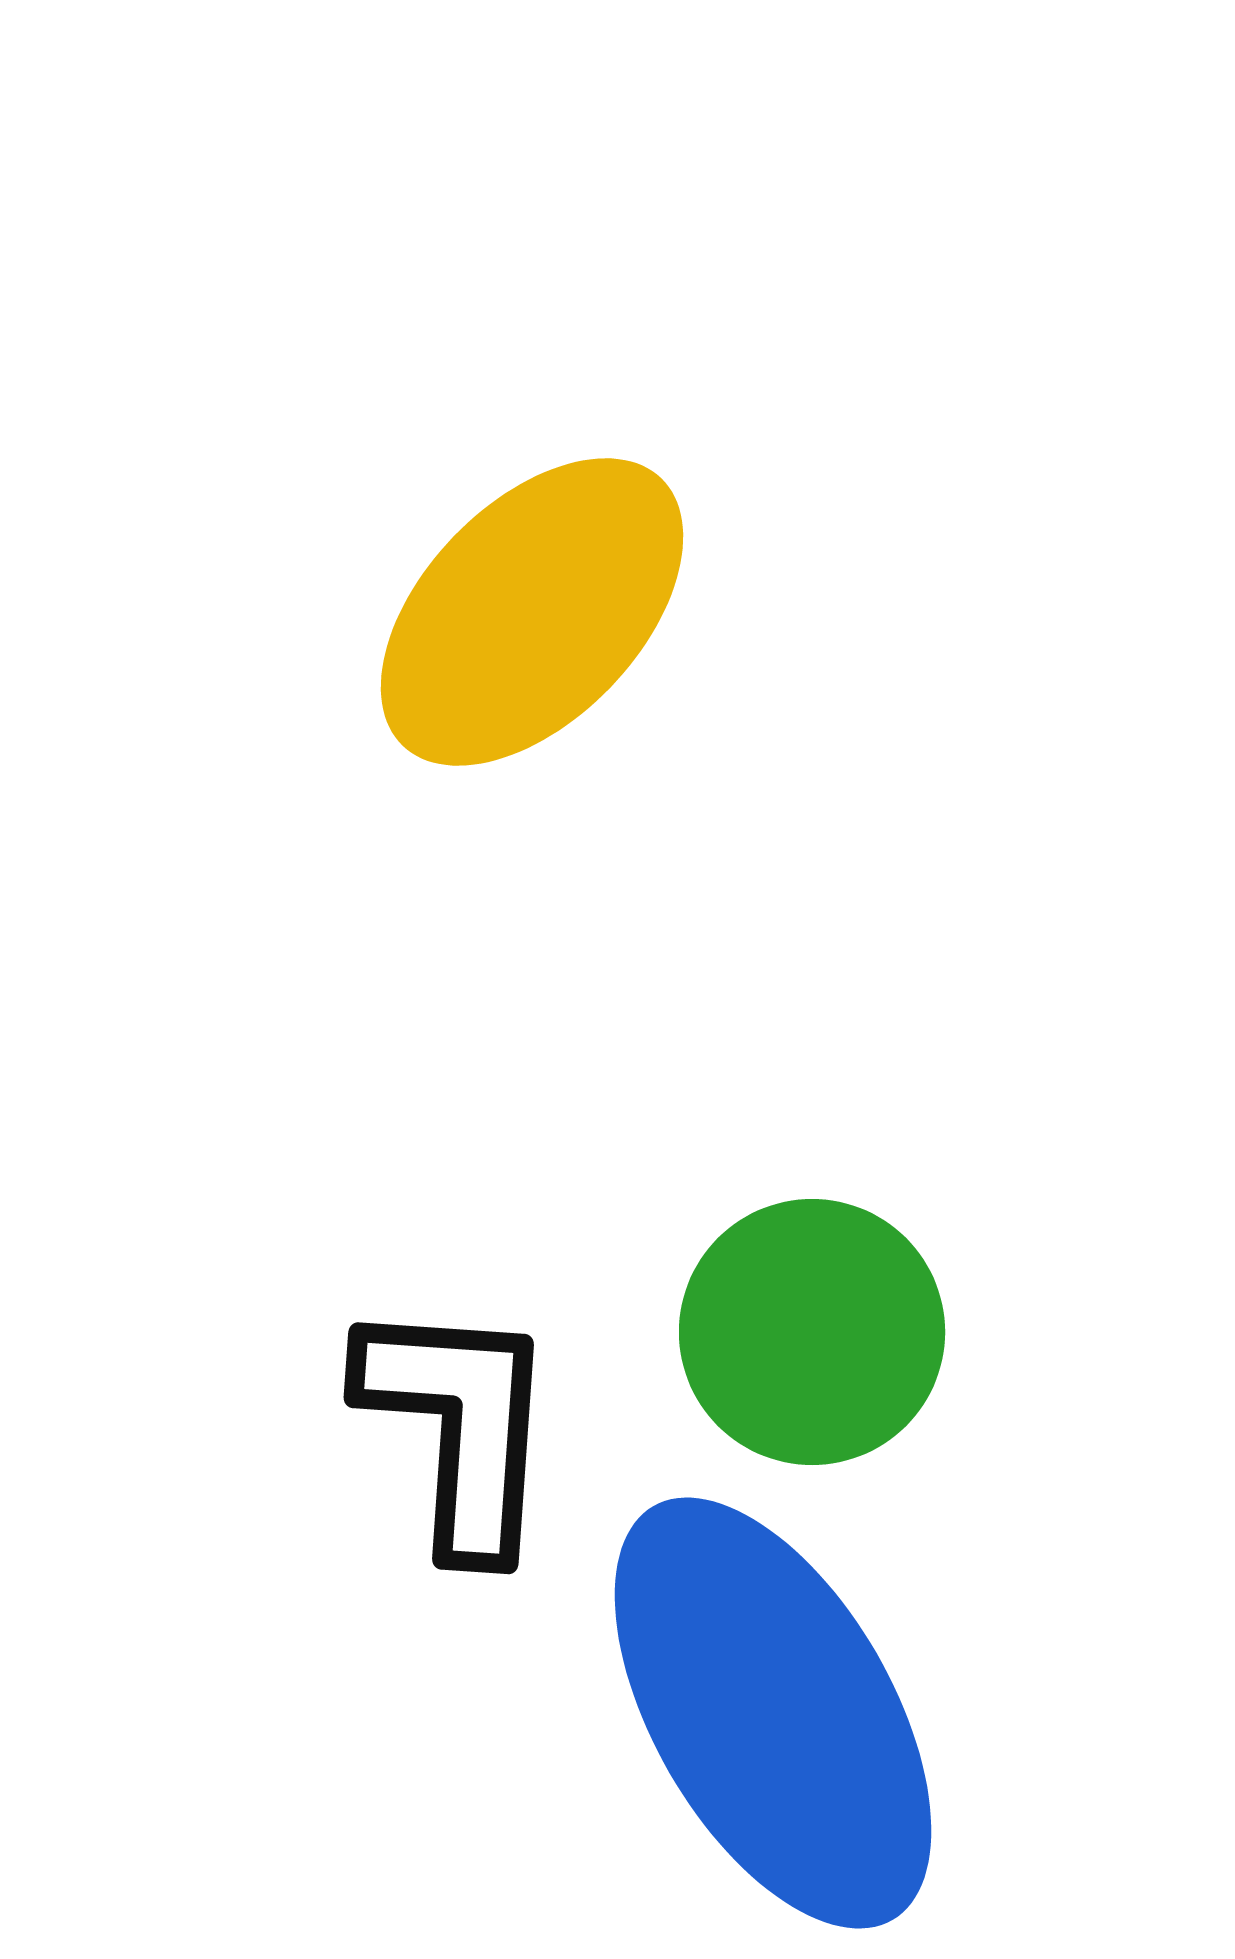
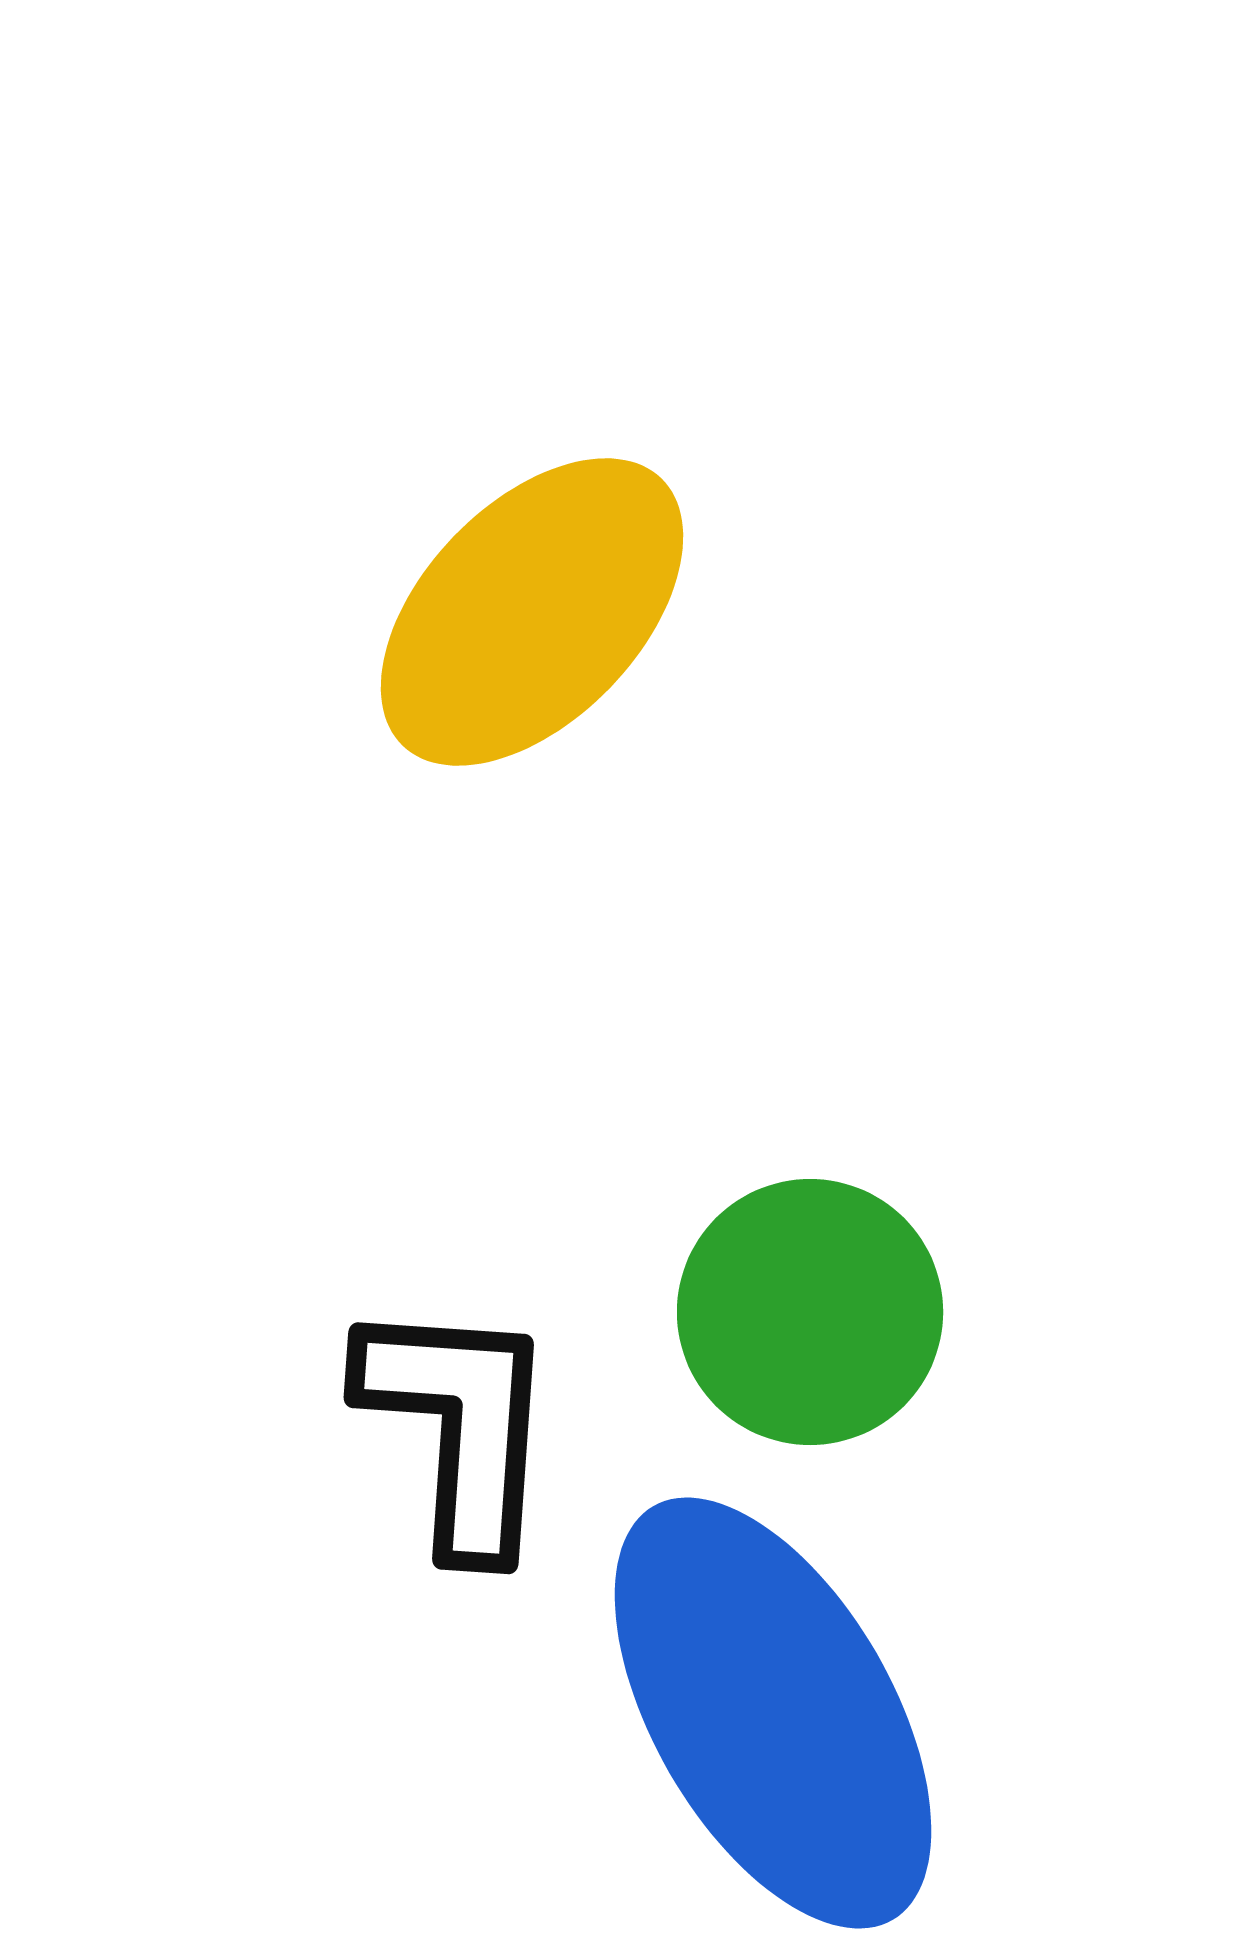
green circle: moved 2 px left, 20 px up
